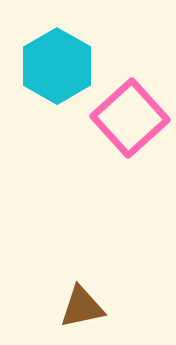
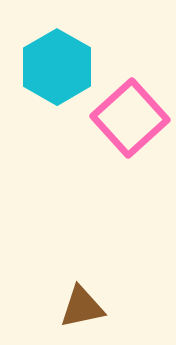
cyan hexagon: moved 1 px down
